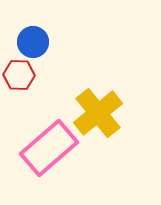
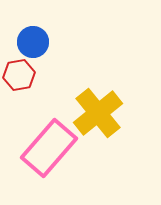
red hexagon: rotated 12 degrees counterclockwise
pink rectangle: rotated 8 degrees counterclockwise
